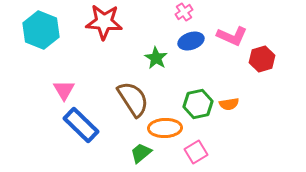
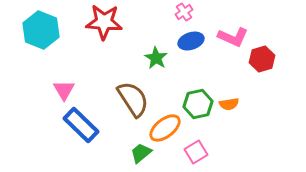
pink L-shape: moved 1 px right, 1 px down
orange ellipse: rotated 36 degrees counterclockwise
